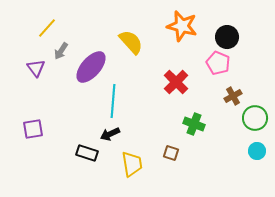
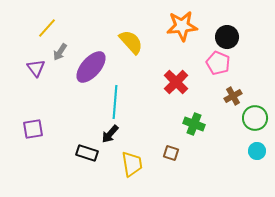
orange star: rotated 20 degrees counterclockwise
gray arrow: moved 1 px left, 1 px down
cyan line: moved 2 px right, 1 px down
black arrow: rotated 24 degrees counterclockwise
